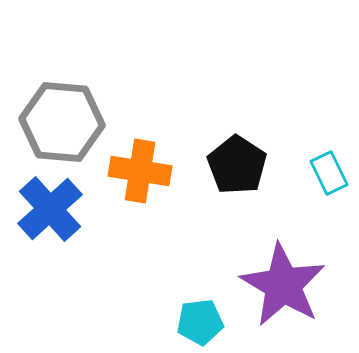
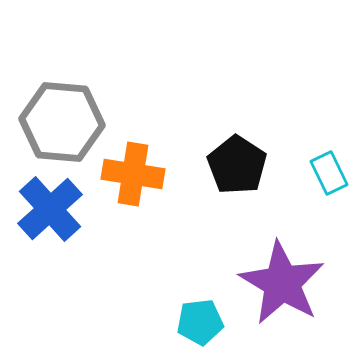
orange cross: moved 7 px left, 3 px down
purple star: moved 1 px left, 2 px up
